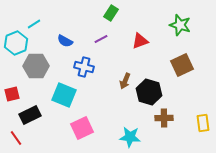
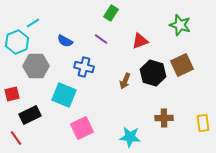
cyan line: moved 1 px left, 1 px up
purple line: rotated 64 degrees clockwise
cyan hexagon: moved 1 px right, 1 px up
black hexagon: moved 4 px right, 19 px up
